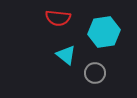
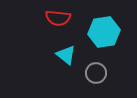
gray circle: moved 1 px right
